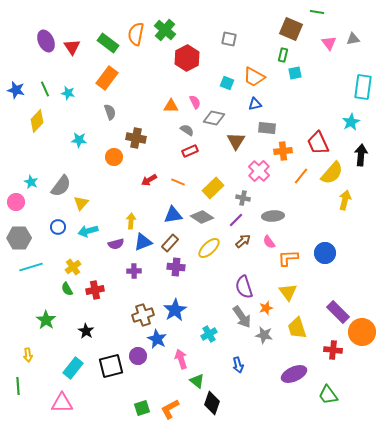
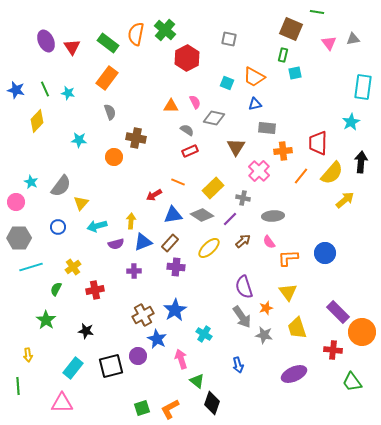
brown triangle at (236, 141): moved 6 px down
red trapezoid at (318, 143): rotated 25 degrees clockwise
black arrow at (361, 155): moved 7 px down
red arrow at (149, 180): moved 5 px right, 15 px down
yellow arrow at (345, 200): rotated 36 degrees clockwise
gray diamond at (202, 217): moved 2 px up
purple line at (236, 220): moved 6 px left, 1 px up
cyan arrow at (88, 231): moved 9 px right, 5 px up
green semicircle at (67, 289): moved 11 px left; rotated 56 degrees clockwise
brown cross at (143, 315): rotated 10 degrees counterclockwise
black star at (86, 331): rotated 21 degrees counterclockwise
cyan cross at (209, 334): moved 5 px left; rotated 28 degrees counterclockwise
green trapezoid at (328, 395): moved 24 px right, 13 px up
